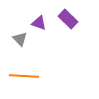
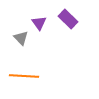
purple triangle: rotated 35 degrees clockwise
gray triangle: moved 1 px right, 1 px up
